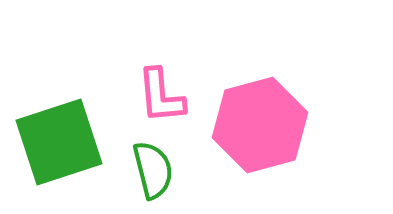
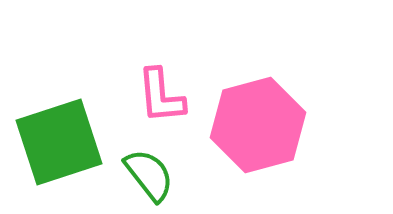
pink hexagon: moved 2 px left
green semicircle: moved 4 px left, 5 px down; rotated 24 degrees counterclockwise
